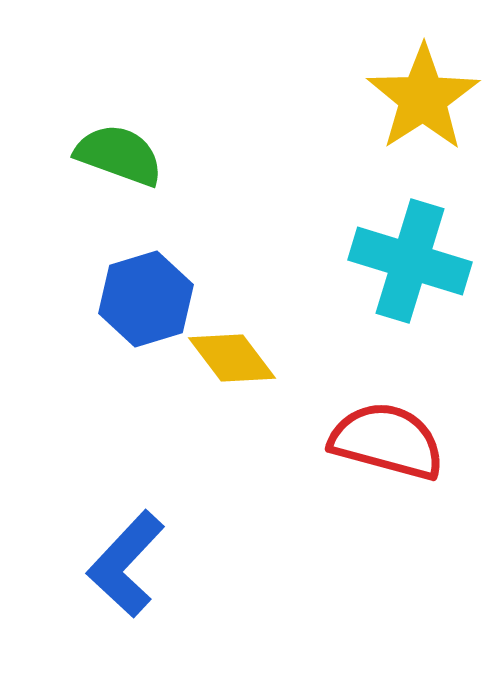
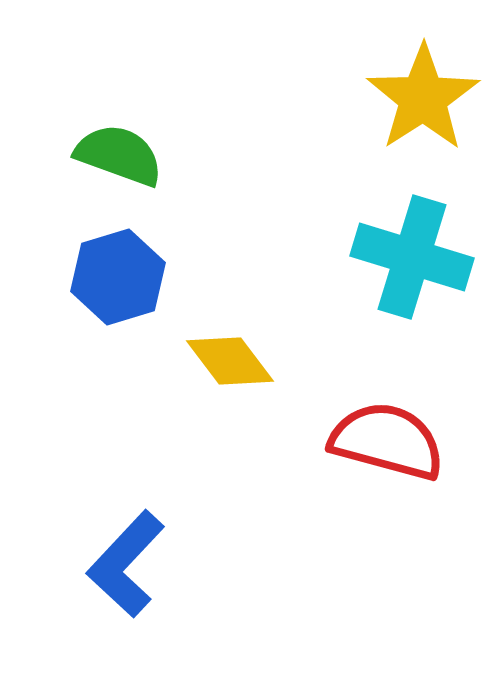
cyan cross: moved 2 px right, 4 px up
blue hexagon: moved 28 px left, 22 px up
yellow diamond: moved 2 px left, 3 px down
